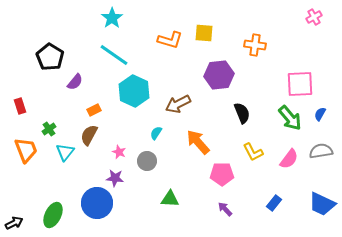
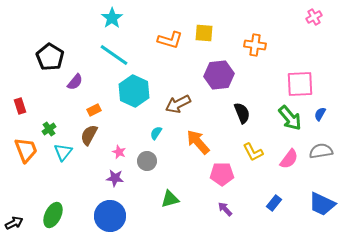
cyan triangle: moved 2 px left
green triangle: rotated 18 degrees counterclockwise
blue circle: moved 13 px right, 13 px down
